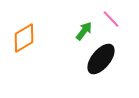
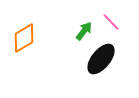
pink line: moved 3 px down
